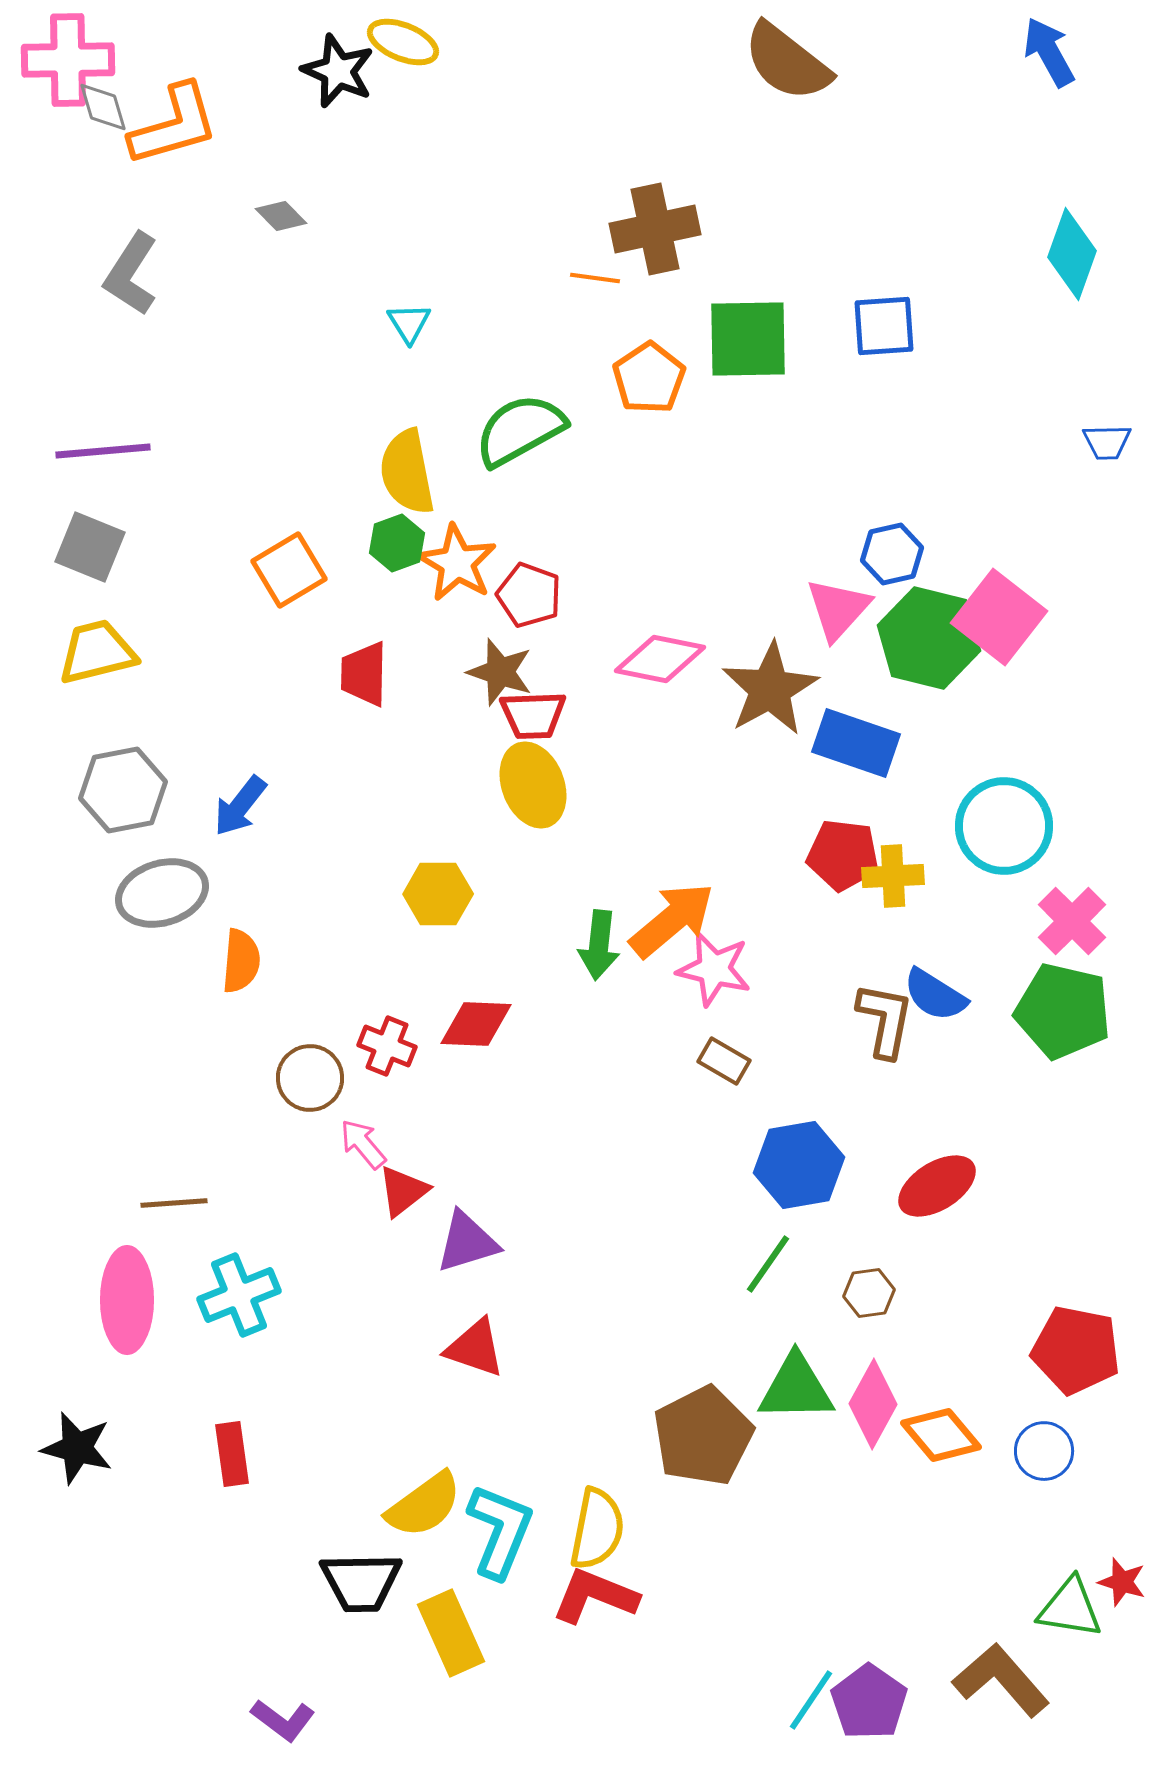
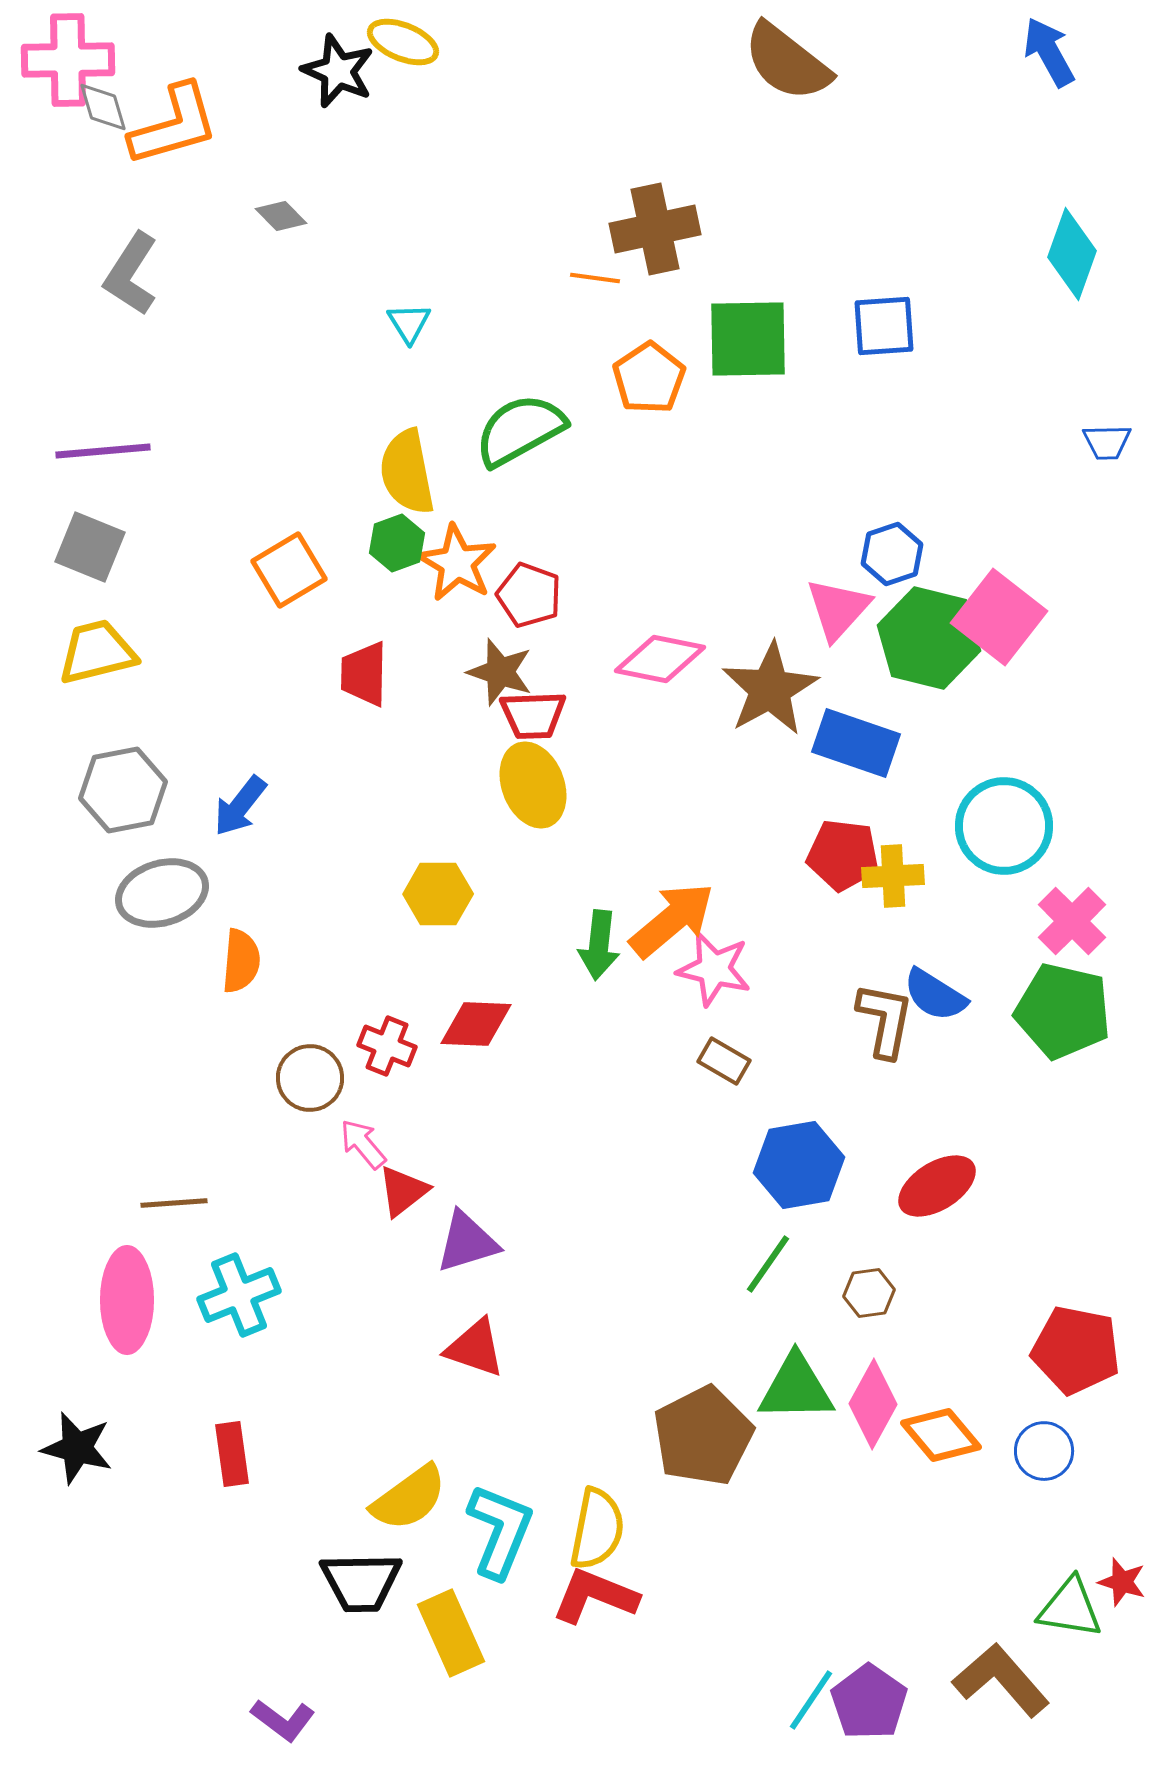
blue hexagon at (892, 554): rotated 6 degrees counterclockwise
yellow semicircle at (424, 1505): moved 15 px left, 7 px up
